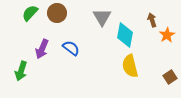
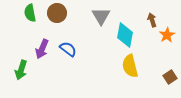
green semicircle: rotated 54 degrees counterclockwise
gray triangle: moved 1 px left, 1 px up
blue semicircle: moved 3 px left, 1 px down
green arrow: moved 1 px up
